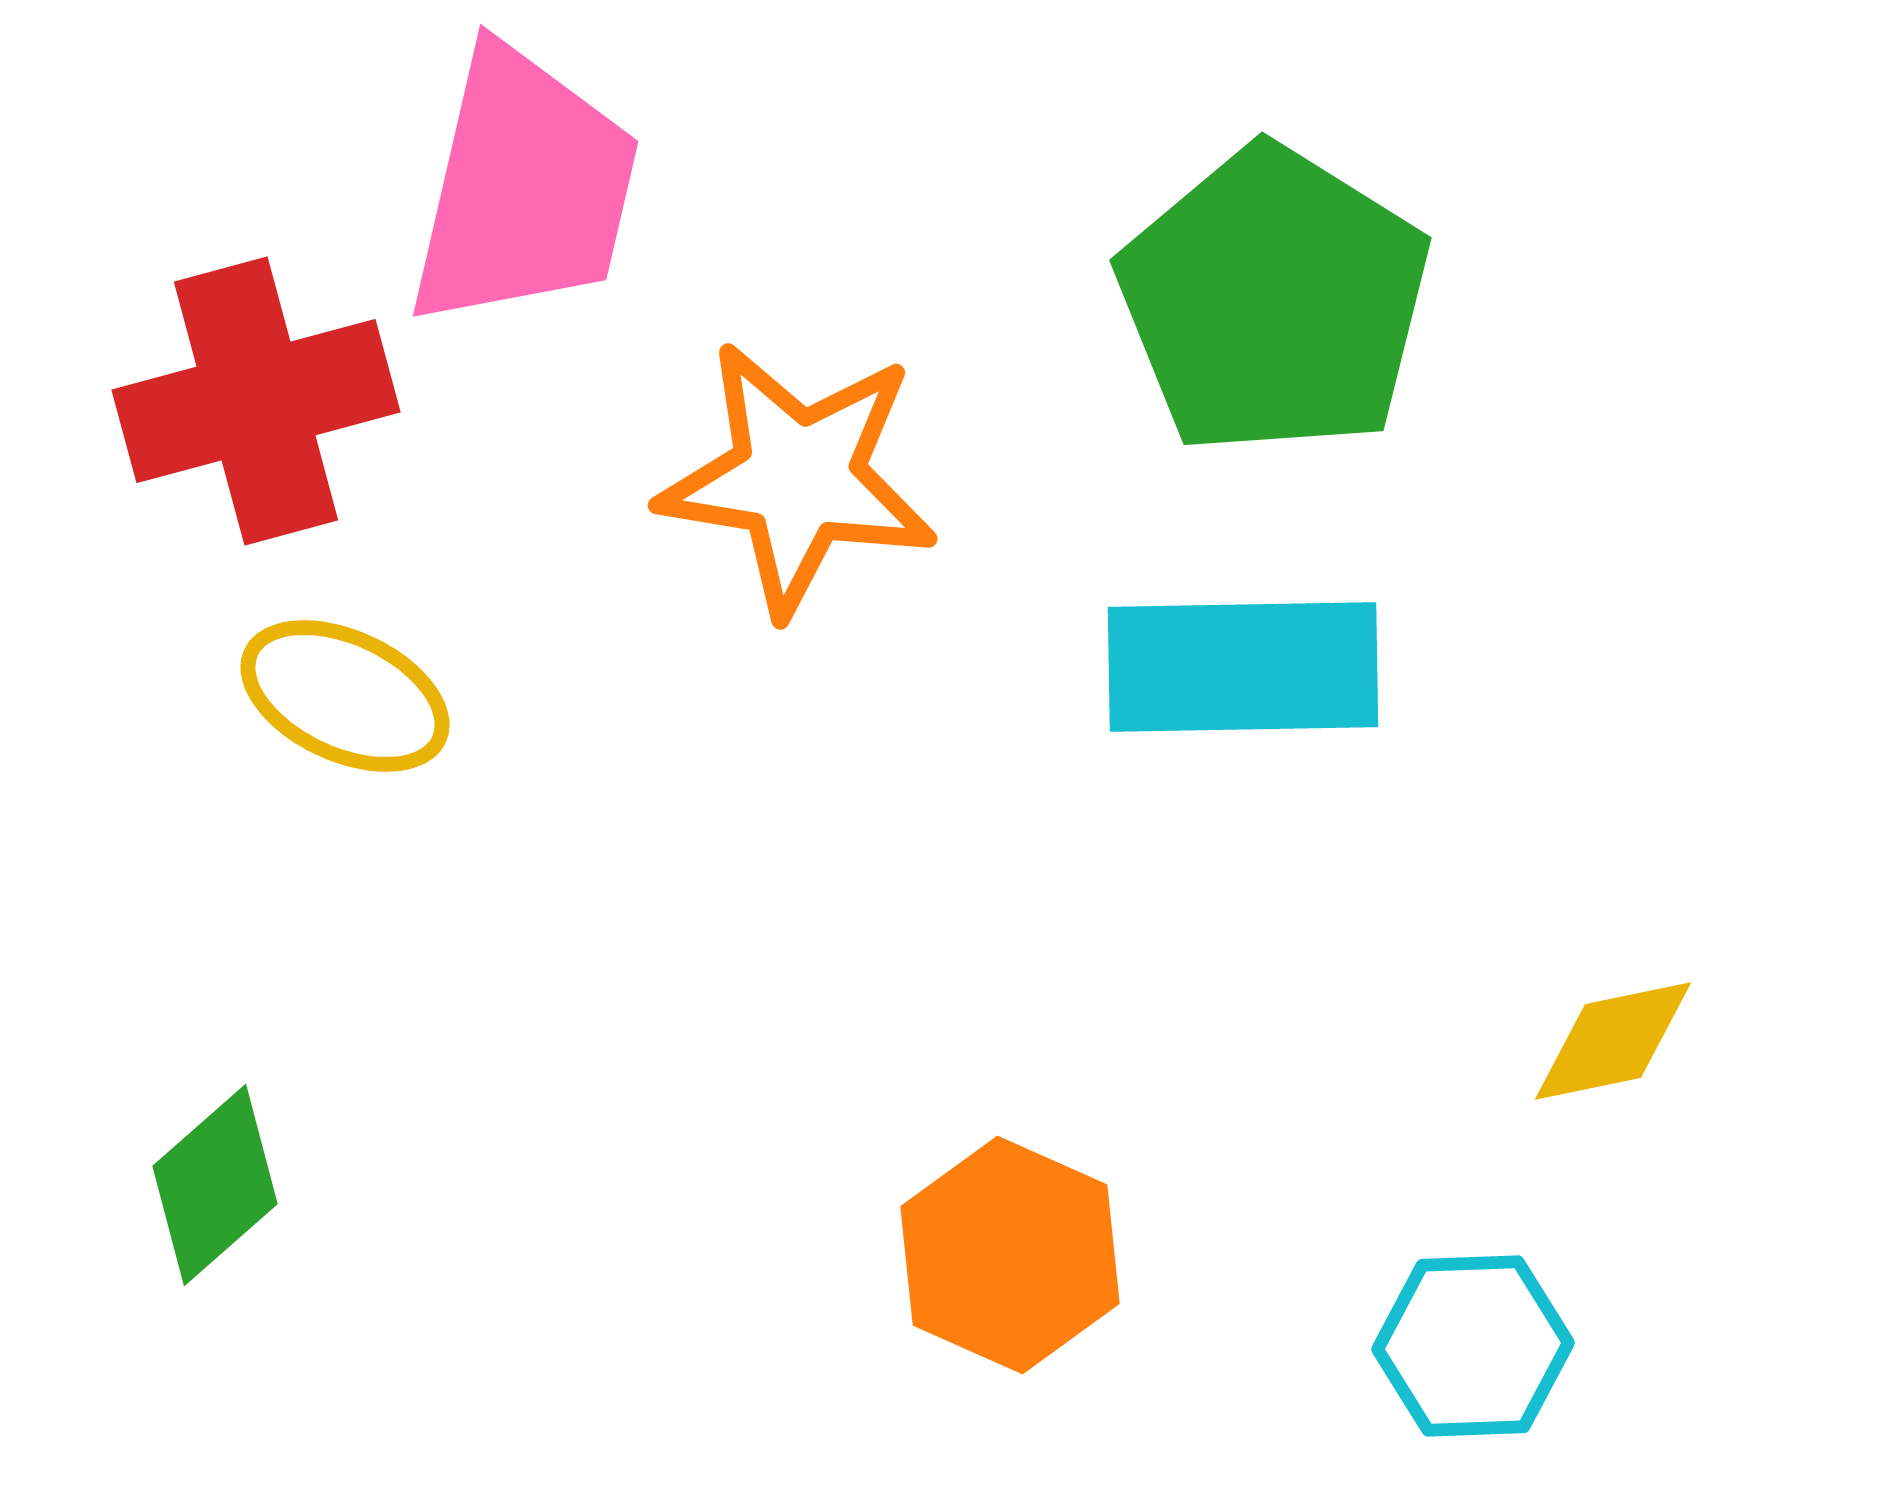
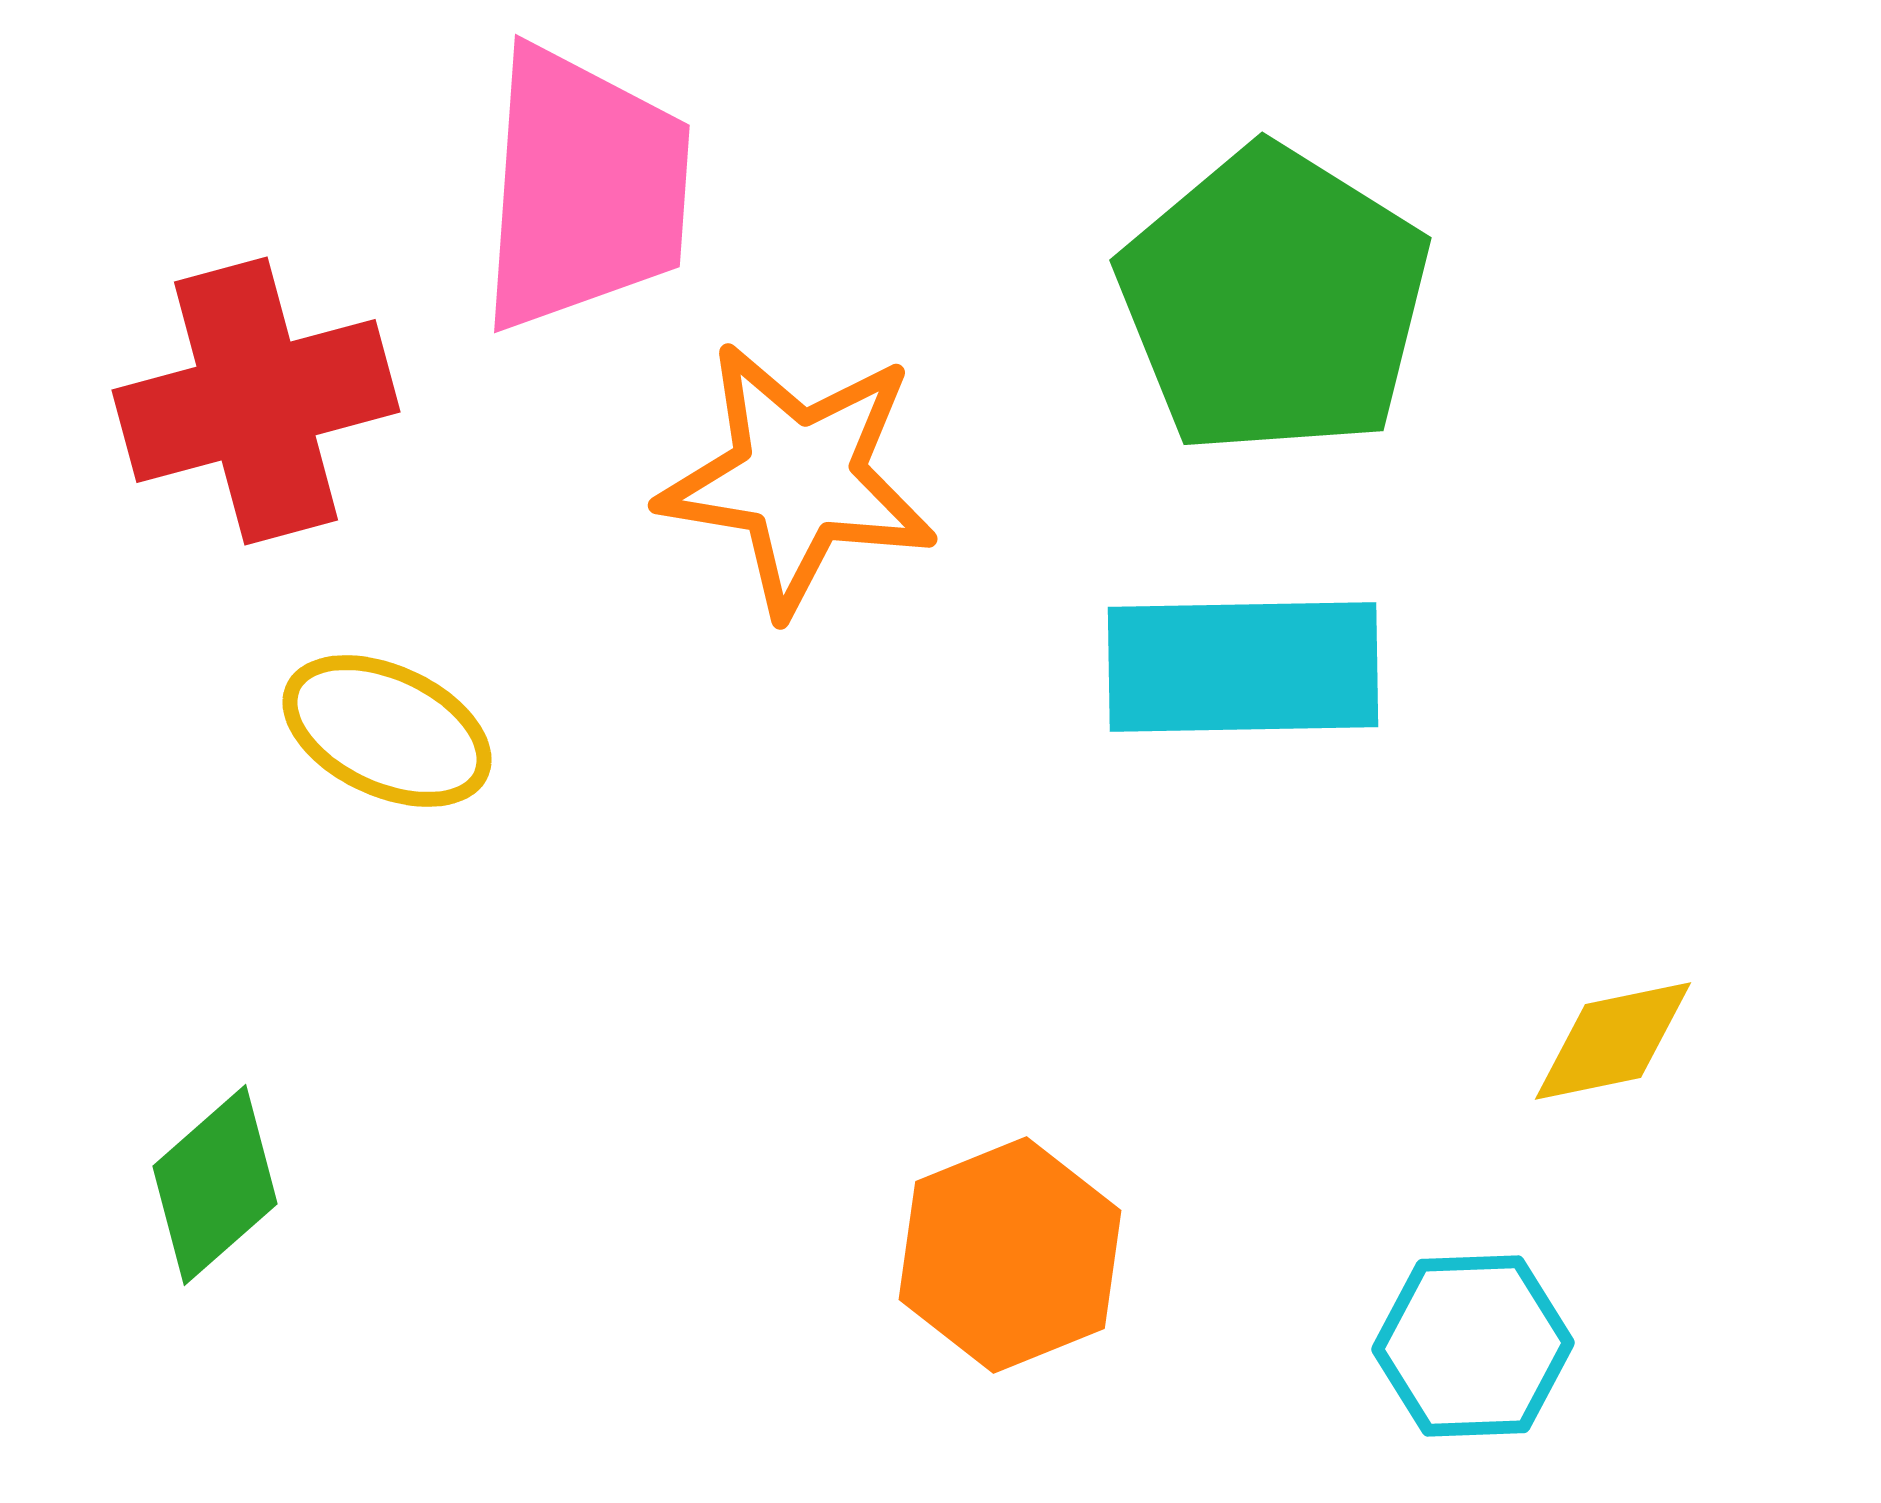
pink trapezoid: moved 60 px right, 1 px down; rotated 9 degrees counterclockwise
yellow ellipse: moved 42 px right, 35 px down
orange hexagon: rotated 14 degrees clockwise
